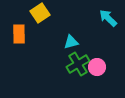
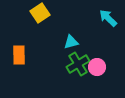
orange rectangle: moved 21 px down
